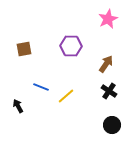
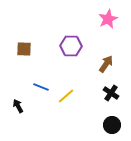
brown square: rotated 14 degrees clockwise
black cross: moved 2 px right, 2 px down
